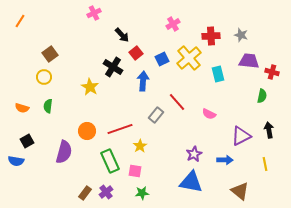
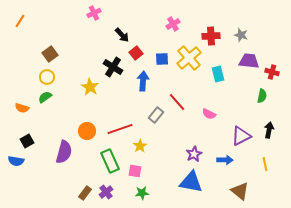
blue square at (162, 59): rotated 24 degrees clockwise
yellow circle at (44, 77): moved 3 px right
green semicircle at (48, 106): moved 3 px left, 9 px up; rotated 48 degrees clockwise
black arrow at (269, 130): rotated 21 degrees clockwise
